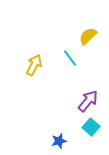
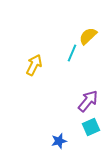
cyan line: moved 2 px right, 5 px up; rotated 60 degrees clockwise
cyan square: rotated 24 degrees clockwise
